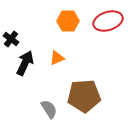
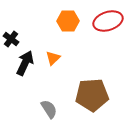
orange triangle: moved 4 px left; rotated 21 degrees counterclockwise
brown pentagon: moved 8 px right, 1 px up
